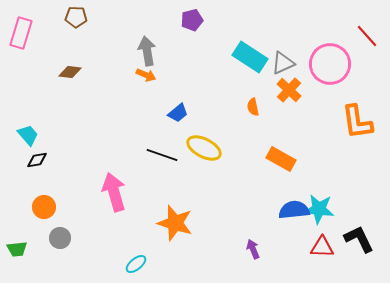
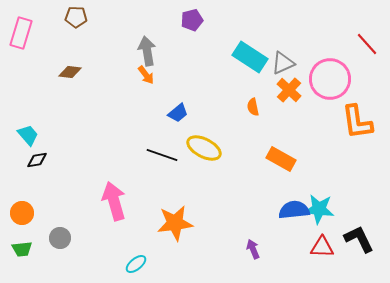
red line: moved 8 px down
pink circle: moved 15 px down
orange arrow: rotated 30 degrees clockwise
pink arrow: moved 9 px down
orange circle: moved 22 px left, 6 px down
orange star: rotated 24 degrees counterclockwise
green trapezoid: moved 5 px right
